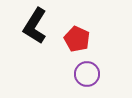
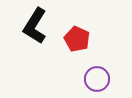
purple circle: moved 10 px right, 5 px down
